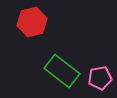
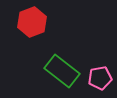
red hexagon: rotated 8 degrees counterclockwise
